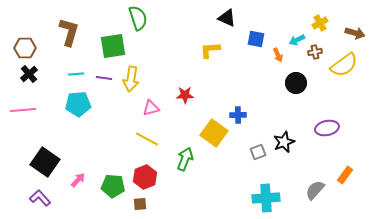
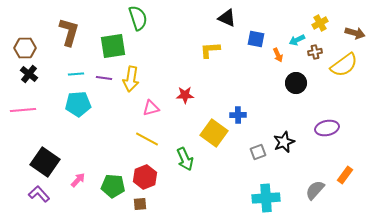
black cross: rotated 12 degrees counterclockwise
green arrow: rotated 135 degrees clockwise
purple L-shape: moved 1 px left, 4 px up
